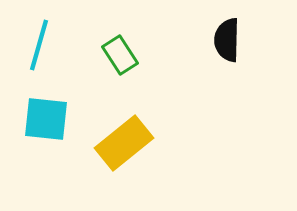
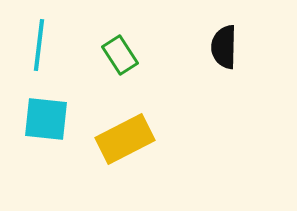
black semicircle: moved 3 px left, 7 px down
cyan line: rotated 9 degrees counterclockwise
yellow rectangle: moved 1 px right, 4 px up; rotated 12 degrees clockwise
